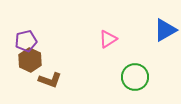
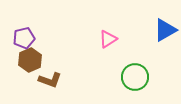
purple pentagon: moved 2 px left, 3 px up
brown hexagon: rotated 10 degrees clockwise
